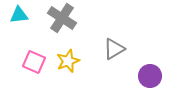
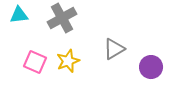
gray cross: rotated 28 degrees clockwise
pink square: moved 1 px right
purple circle: moved 1 px right, 9 px up
